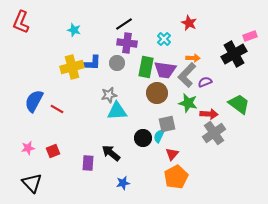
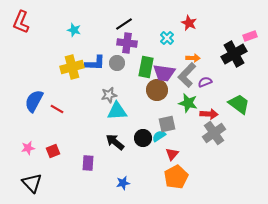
cyan cross: moved 3 px right, 1 px up
blue L-shape: moved 4 px right
purple trapezoid: moved 1 px left, 3 px down
brown circle: moved 3 px up
cyan semicircle: rotated 32 degrees clockwise
black arrow: moved 4 px right, 11 px up
